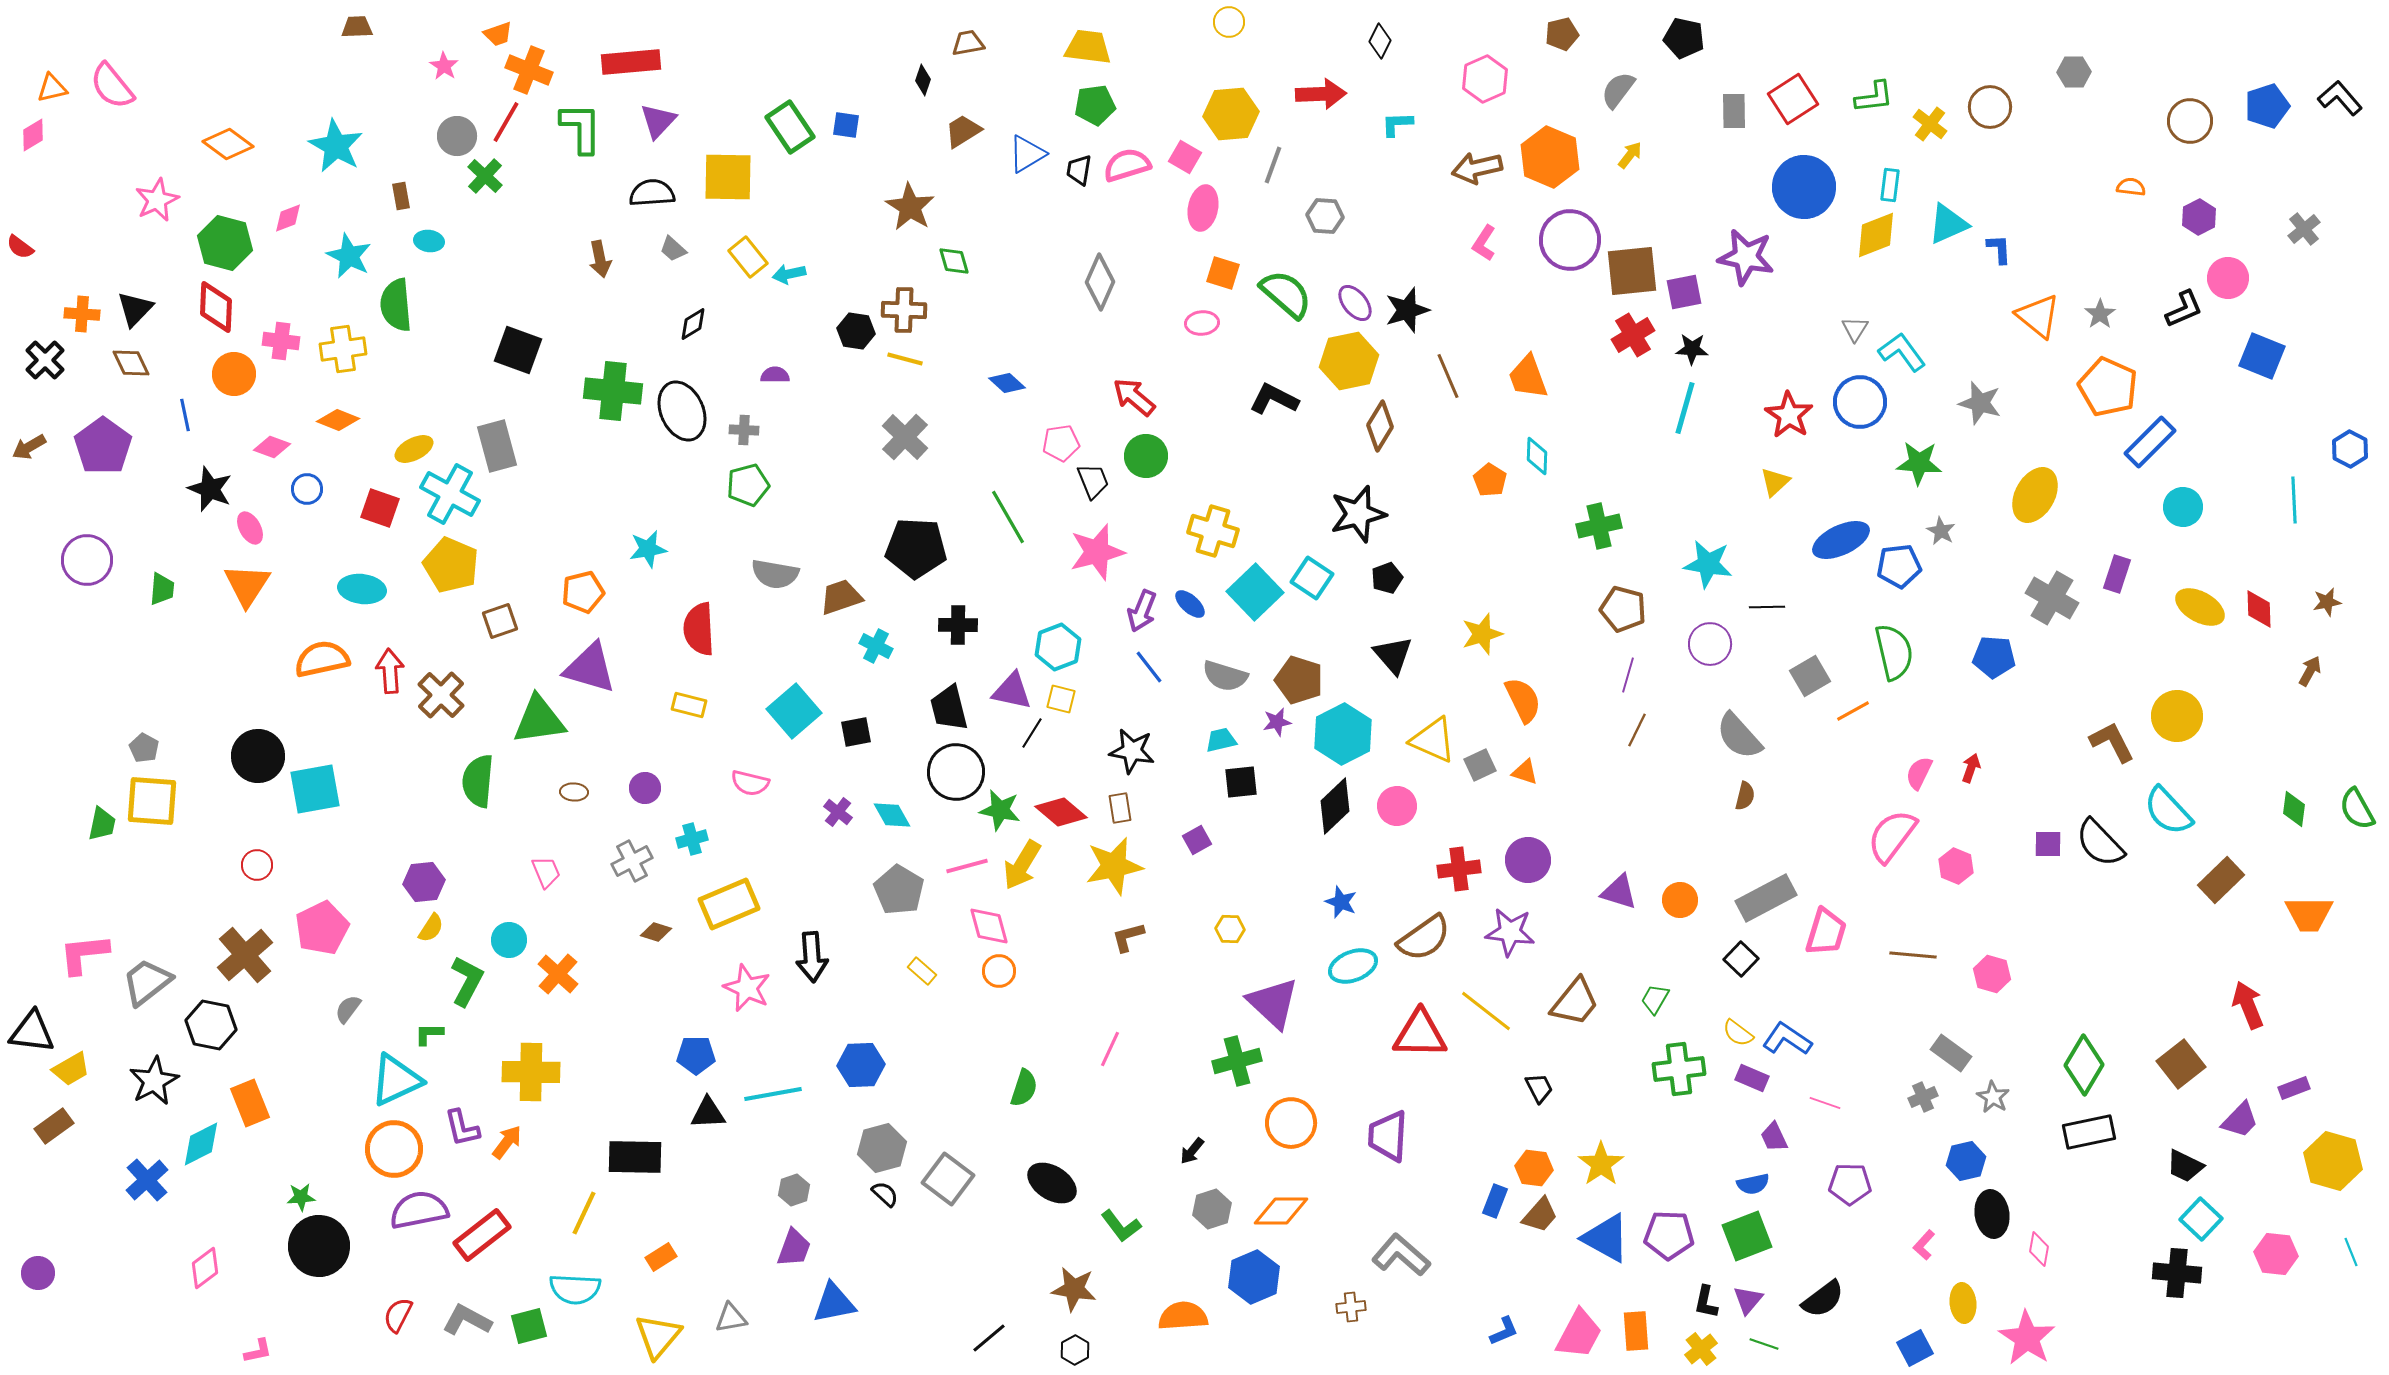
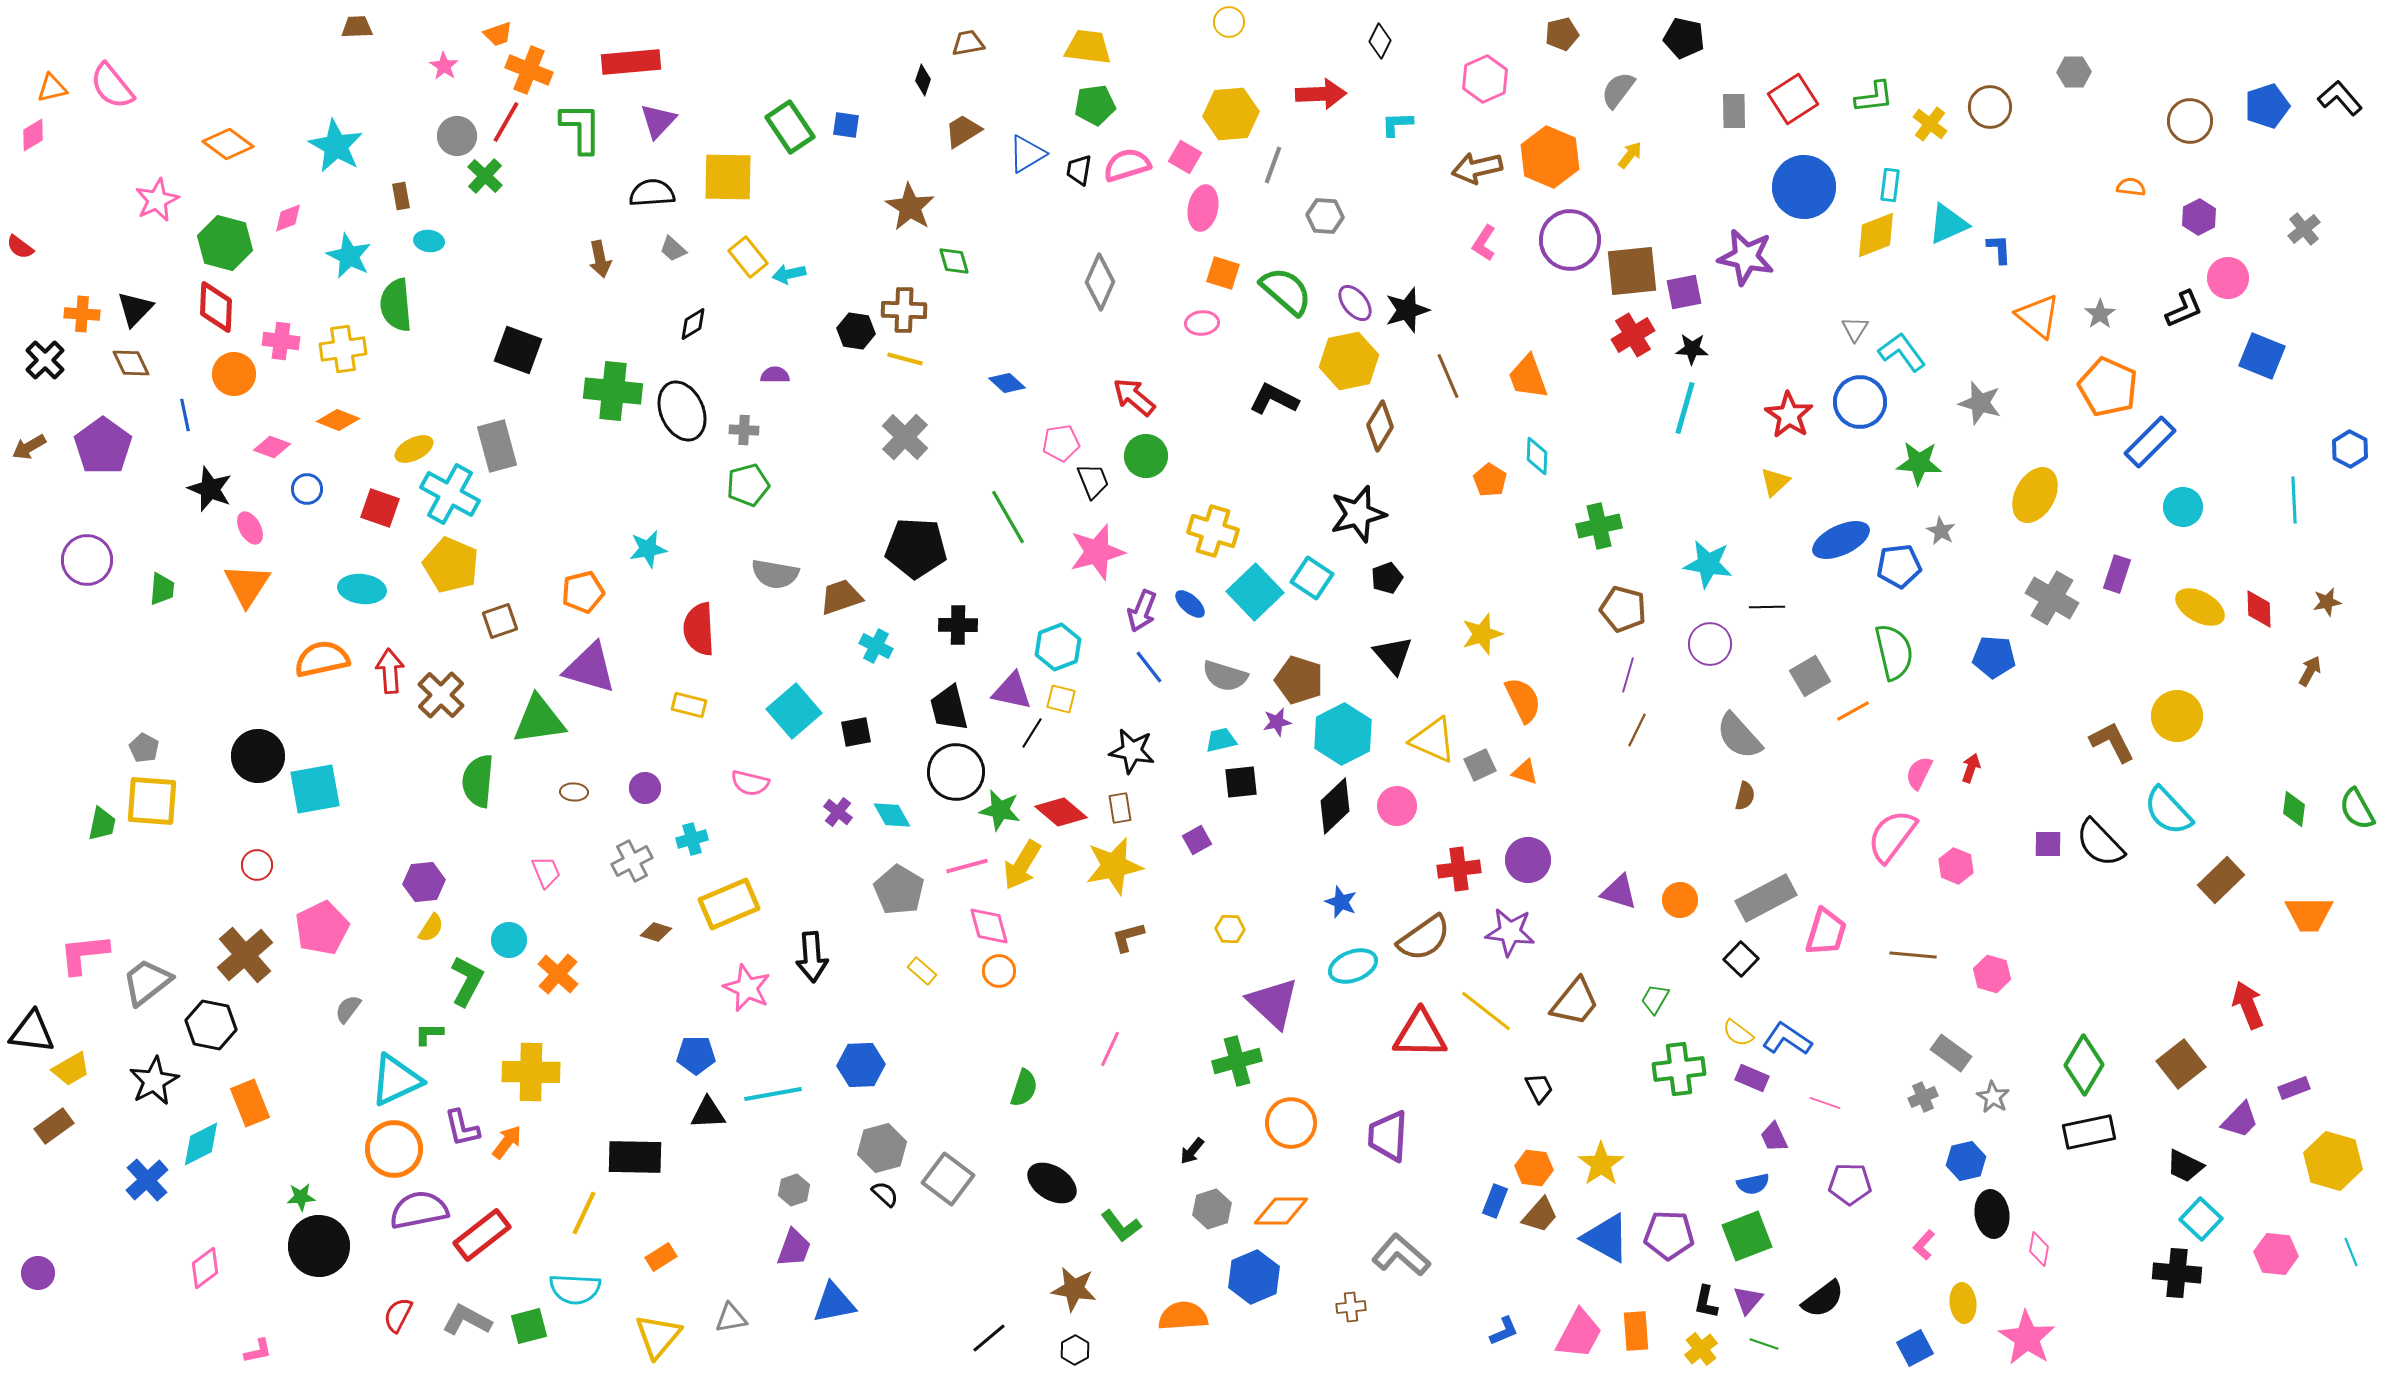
green semicircle at (1286, 294): moved 3 px up
